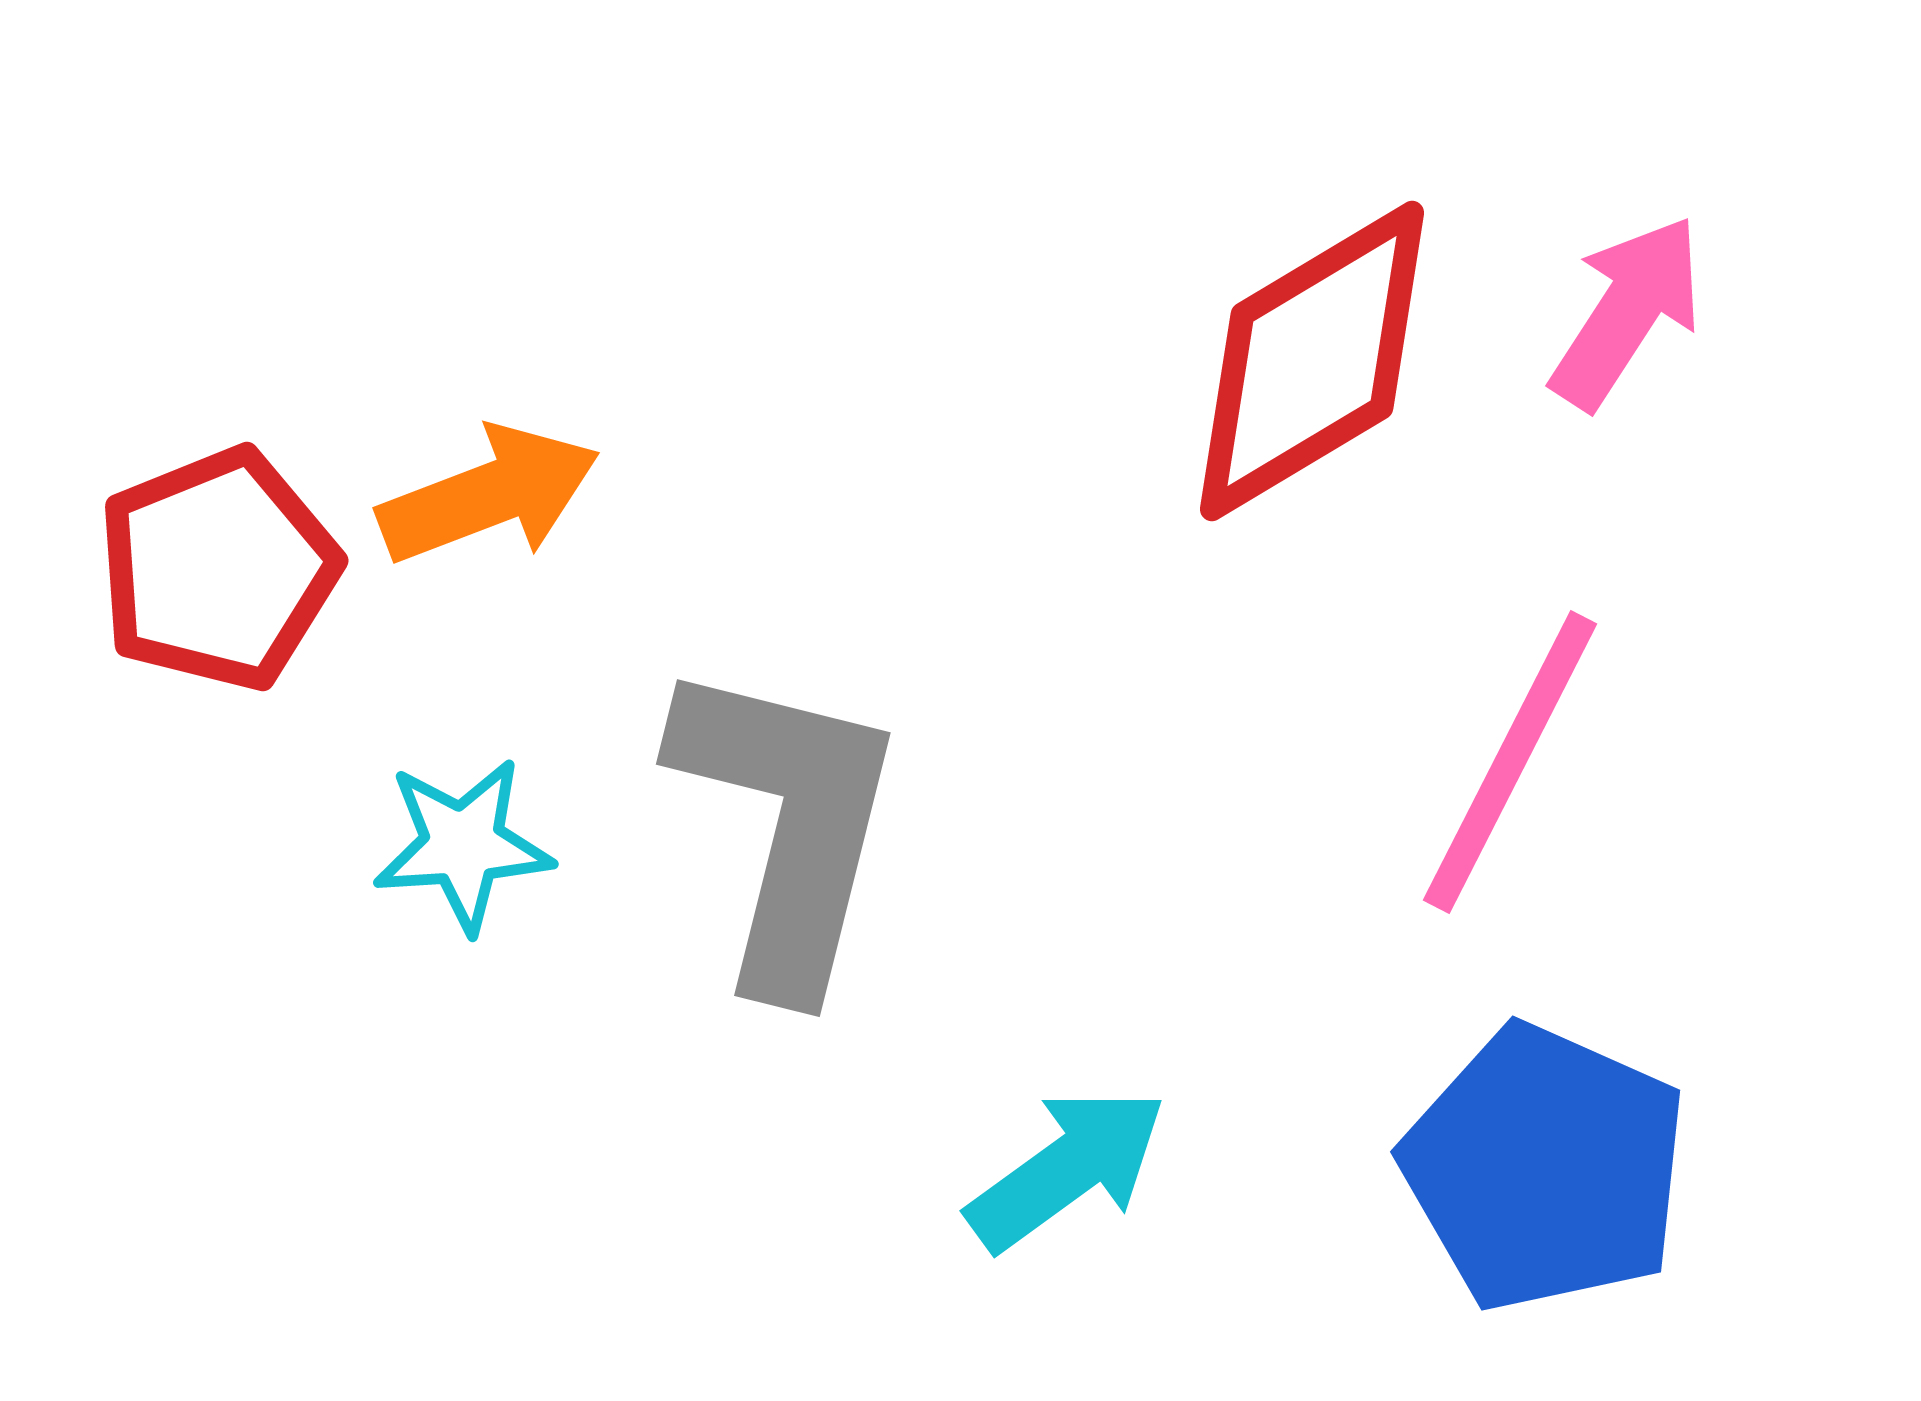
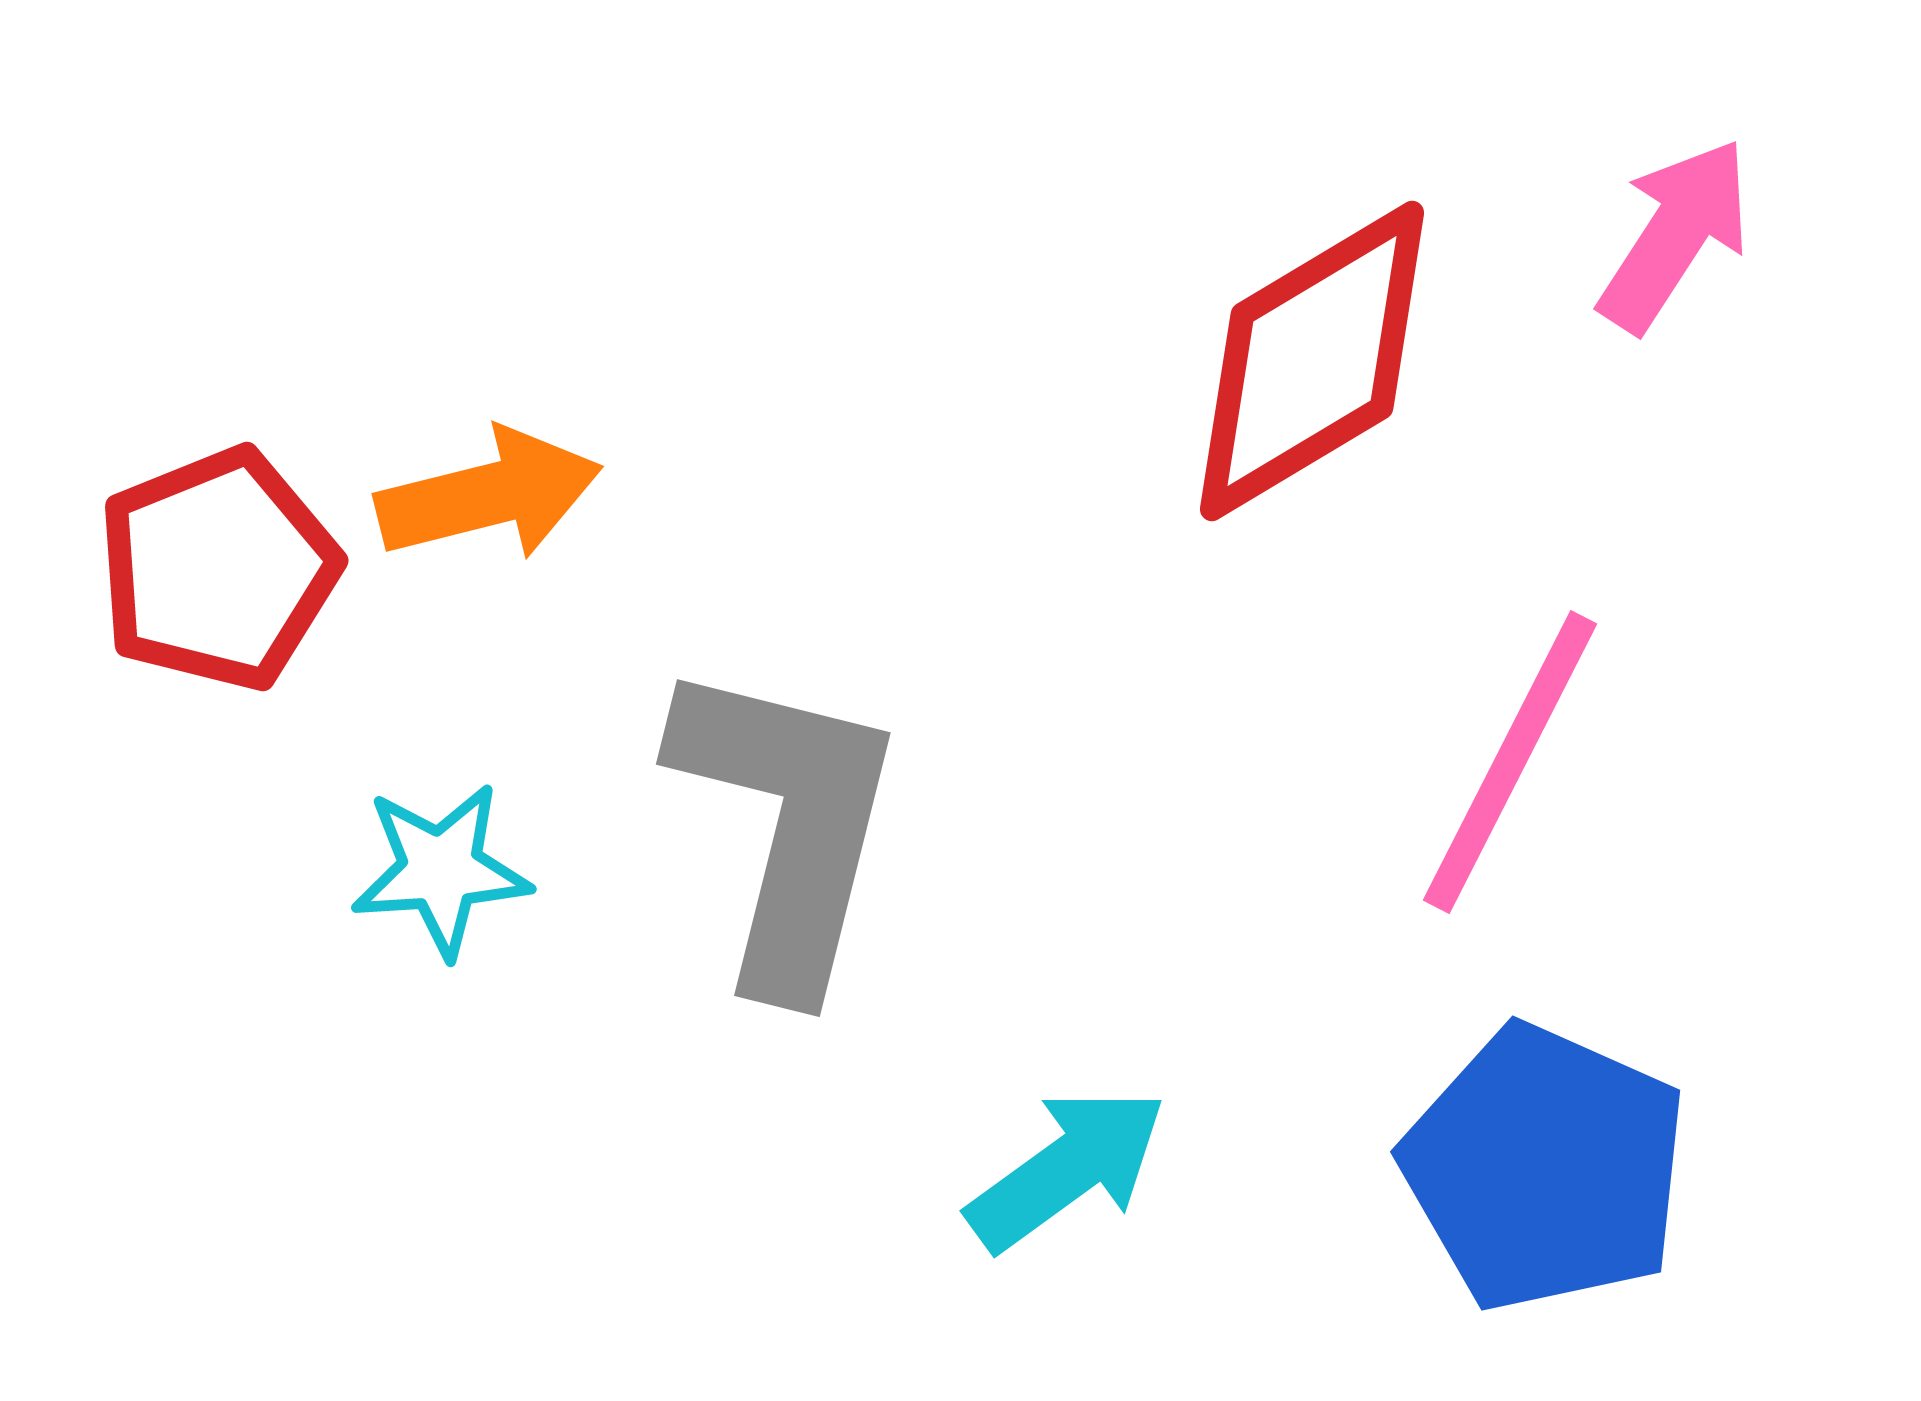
pink arrow: moved 48 px right, 77 px up
orange arrow: rotated 7 degrees clockwise
cyan star: moved 22 px left, 25 px down
